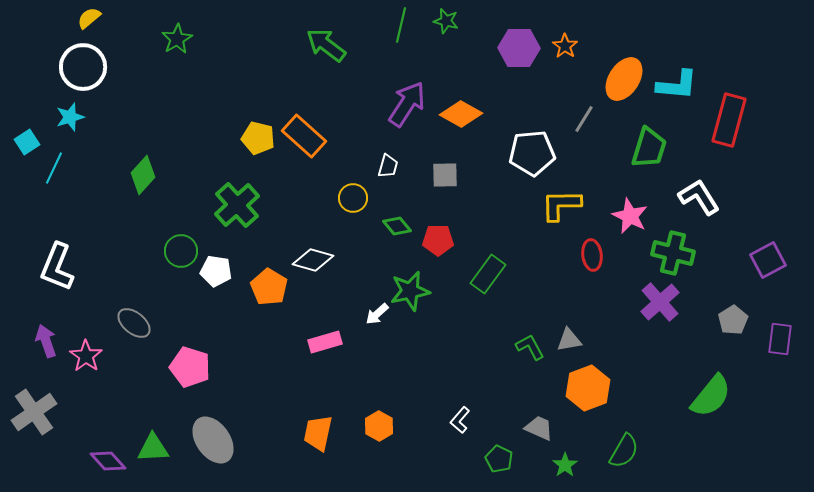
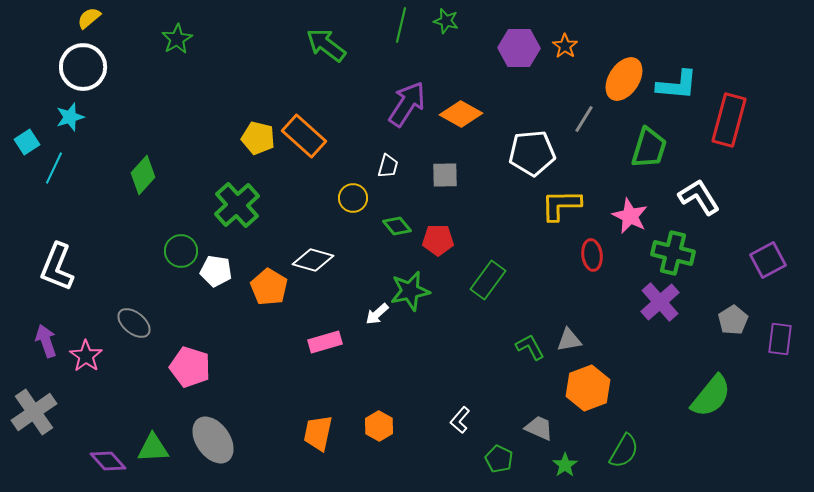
green rectangle at (488, 274): moved 6 px down
